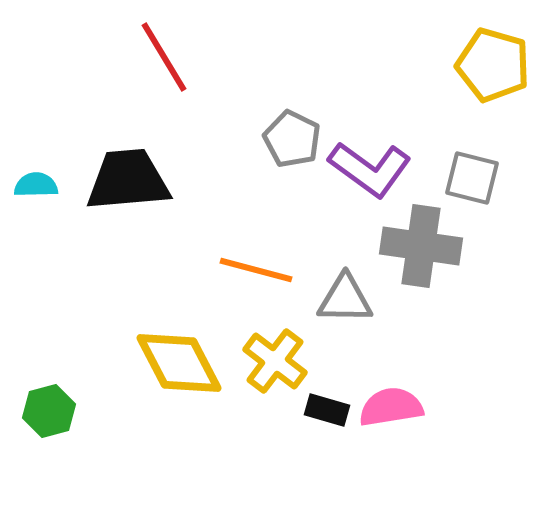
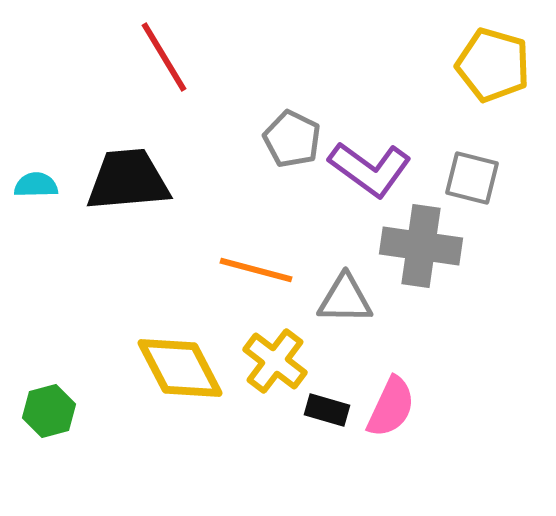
yellow diamond: moved 1 px right, 5 px down
pink semicircle: rotated 124 degrees clockwise
